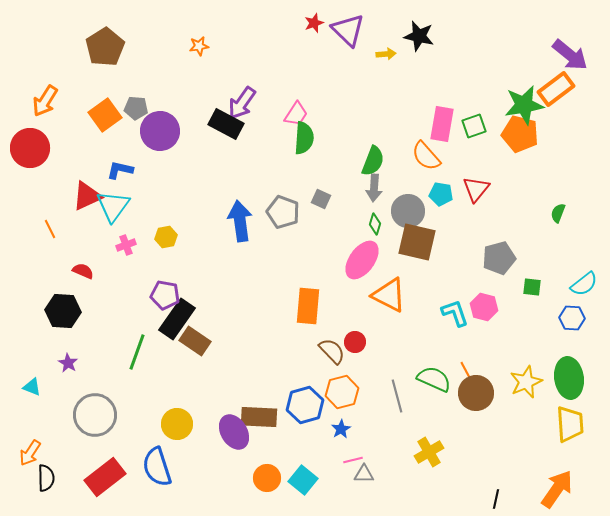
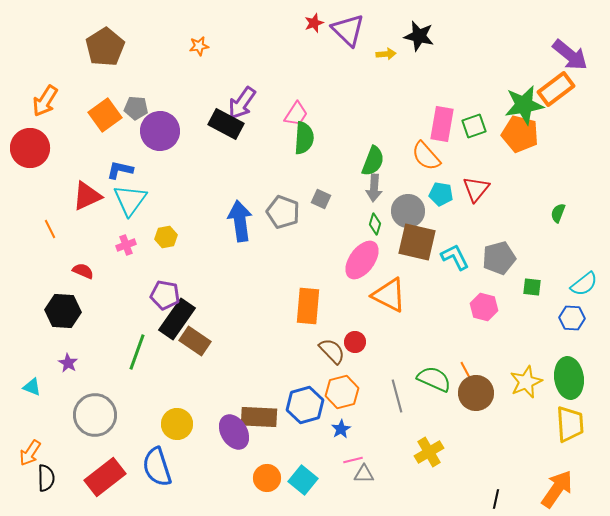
cyan triangle at (113, 206): moved 17 px right, 6 px up
cyan L-shape at (455, 313): moved 56 px up; rotated 8 degrees counterclockwise
